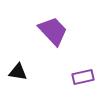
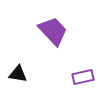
black triangle: moved 2 px down
